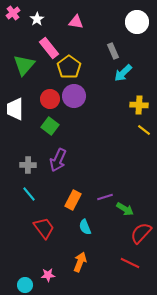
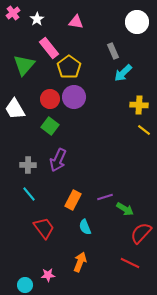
purple circle: moved 1 px down
white trapezoid: rotated 30 degrees counterclockwise
